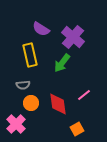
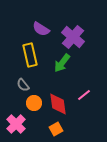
gray semicircle: rotated 56 degrees clockwise
orange circle: moved 3 px right
orange square: moved 21 px left
